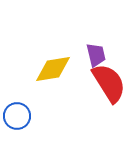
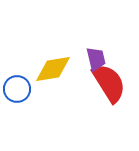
purple trapezoid: moved 4 px down
blue circle: moved 27 px up
